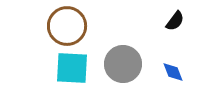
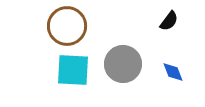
black semicircle: moved 6 px left
cyan square: moved 1 px right, 2 px down
